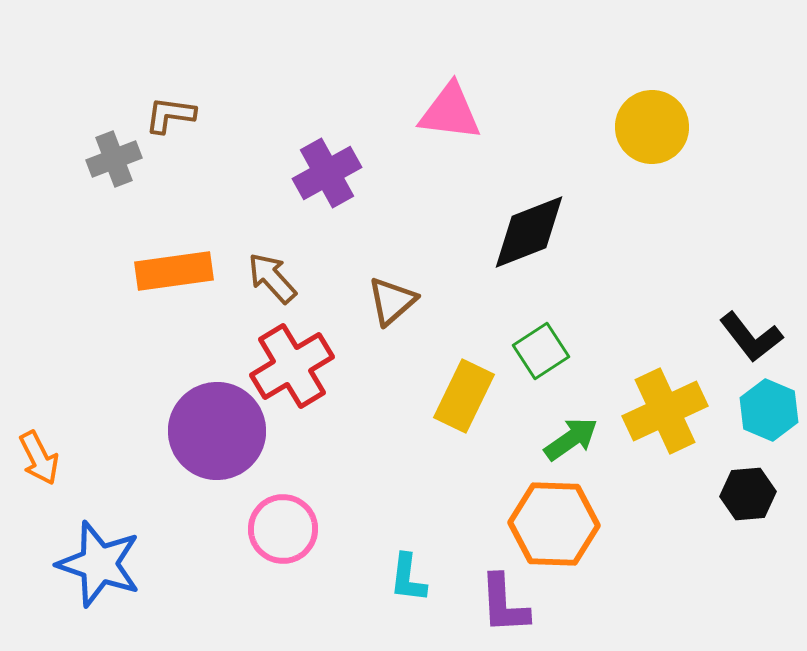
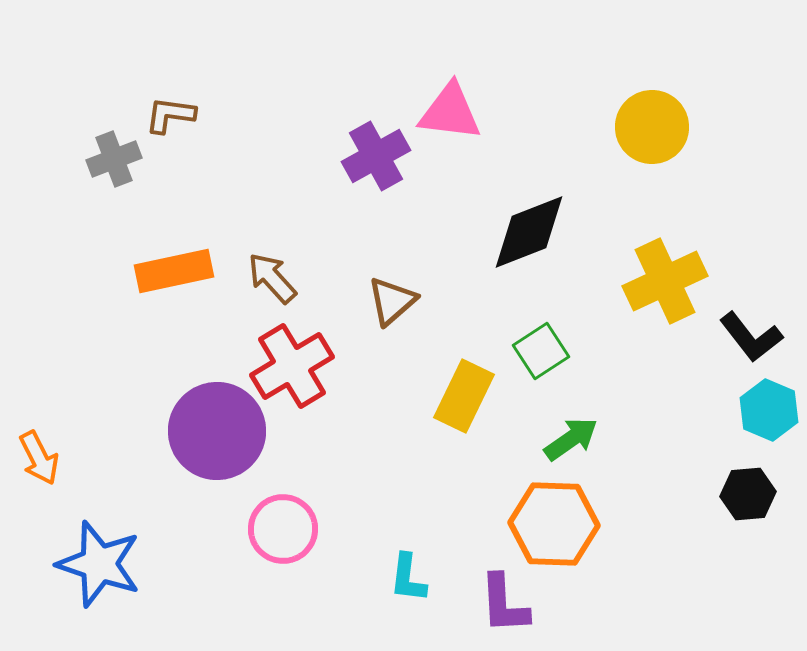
purple cross: moved 49 px right, 17 px up
orange rectangle: rotated 4 degrees counterclockwise
yellow cross: moved 130 px up
